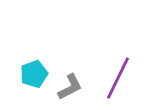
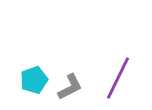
cyan pentagon: moved 6 px down
